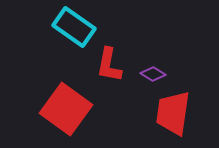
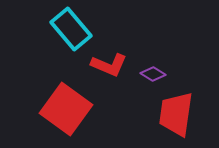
cyan rectangle: moved 3 px left, 2 px down; rotated 15 degrees clockwise
red L-shape: rotated 78 degrees counterclockwise
red trapezoid: moved 3 px right, 1 px down
